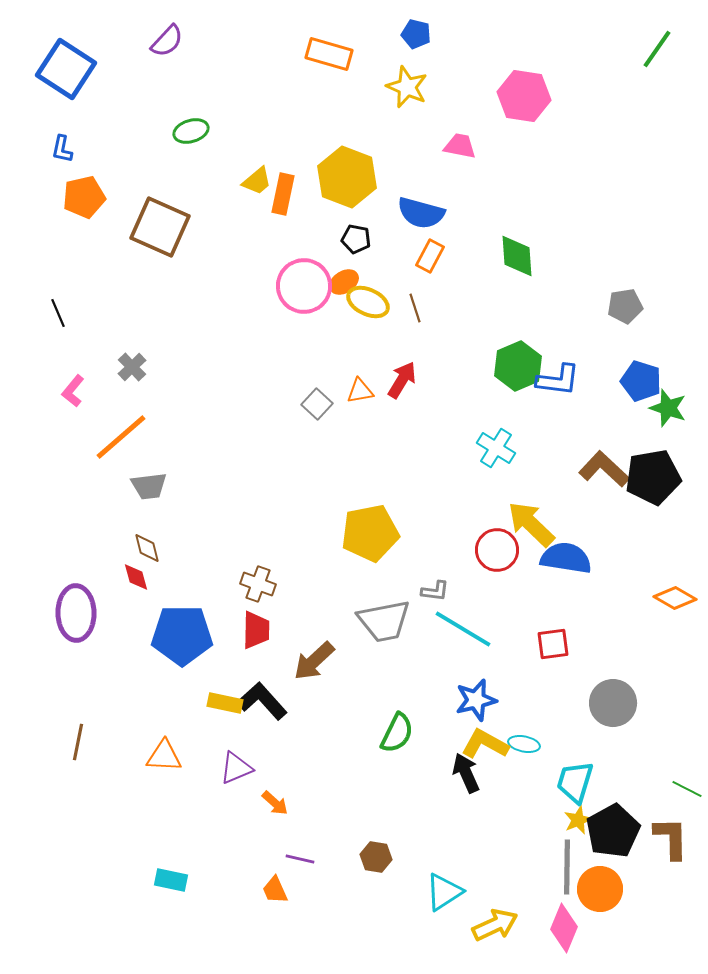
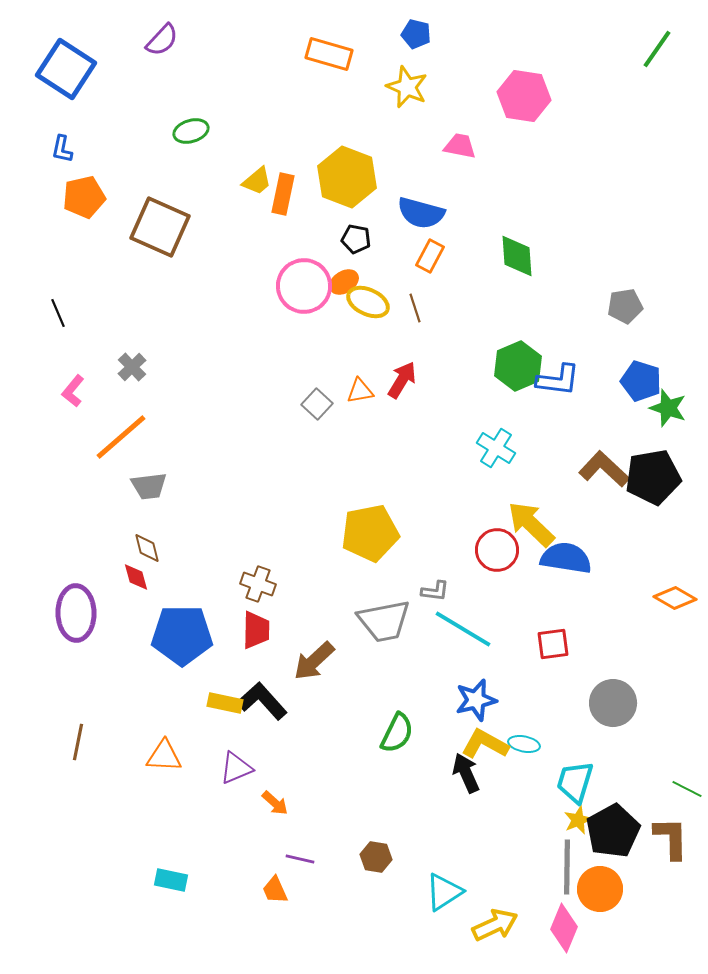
purple semicircle at (167, 41): moved 5 px left, 1 px up
